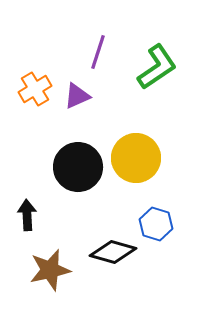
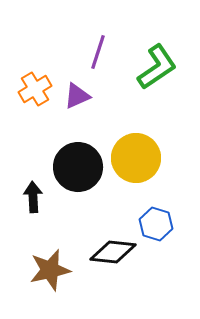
black arrow: moved 6 px right, 18 px up
black diamond: rotated 9 degrees counterclockwise
